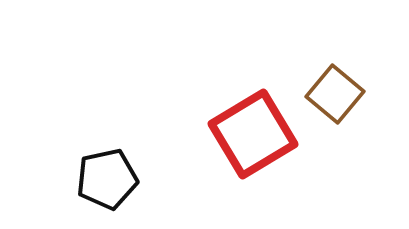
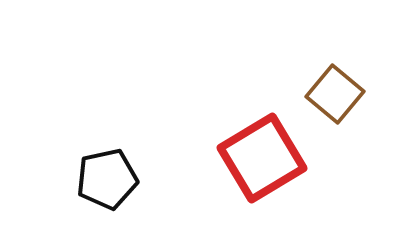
red square: moved 9 px right, 24 px down
